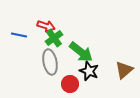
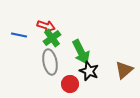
green cross: moved 2 px left
green arrow: rotated 25 degrees clockwise
